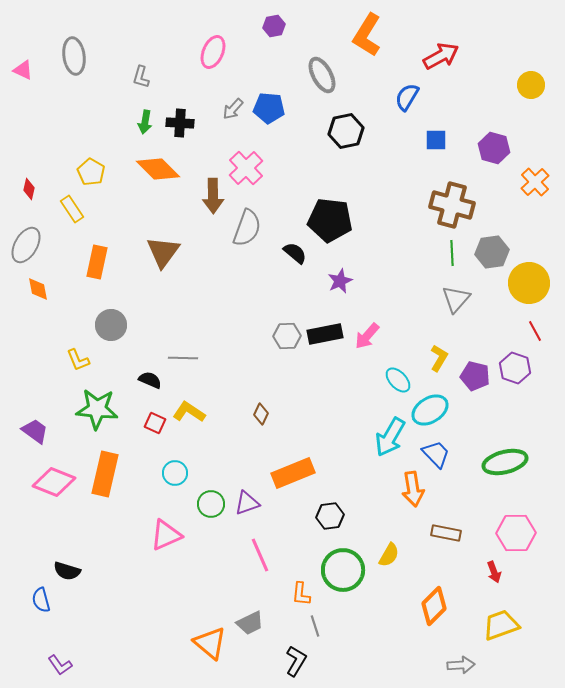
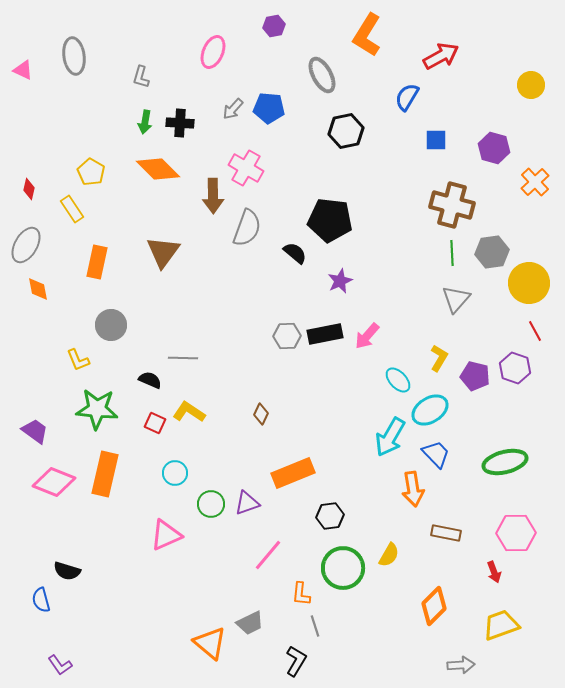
pink cross at (246, 168): rotated 16 degrees counterclockwise
pink line at (260, 555): moved 8 px right; rotated 64 degrees clockwise
green circle at (343, 570): moved 2 px up
